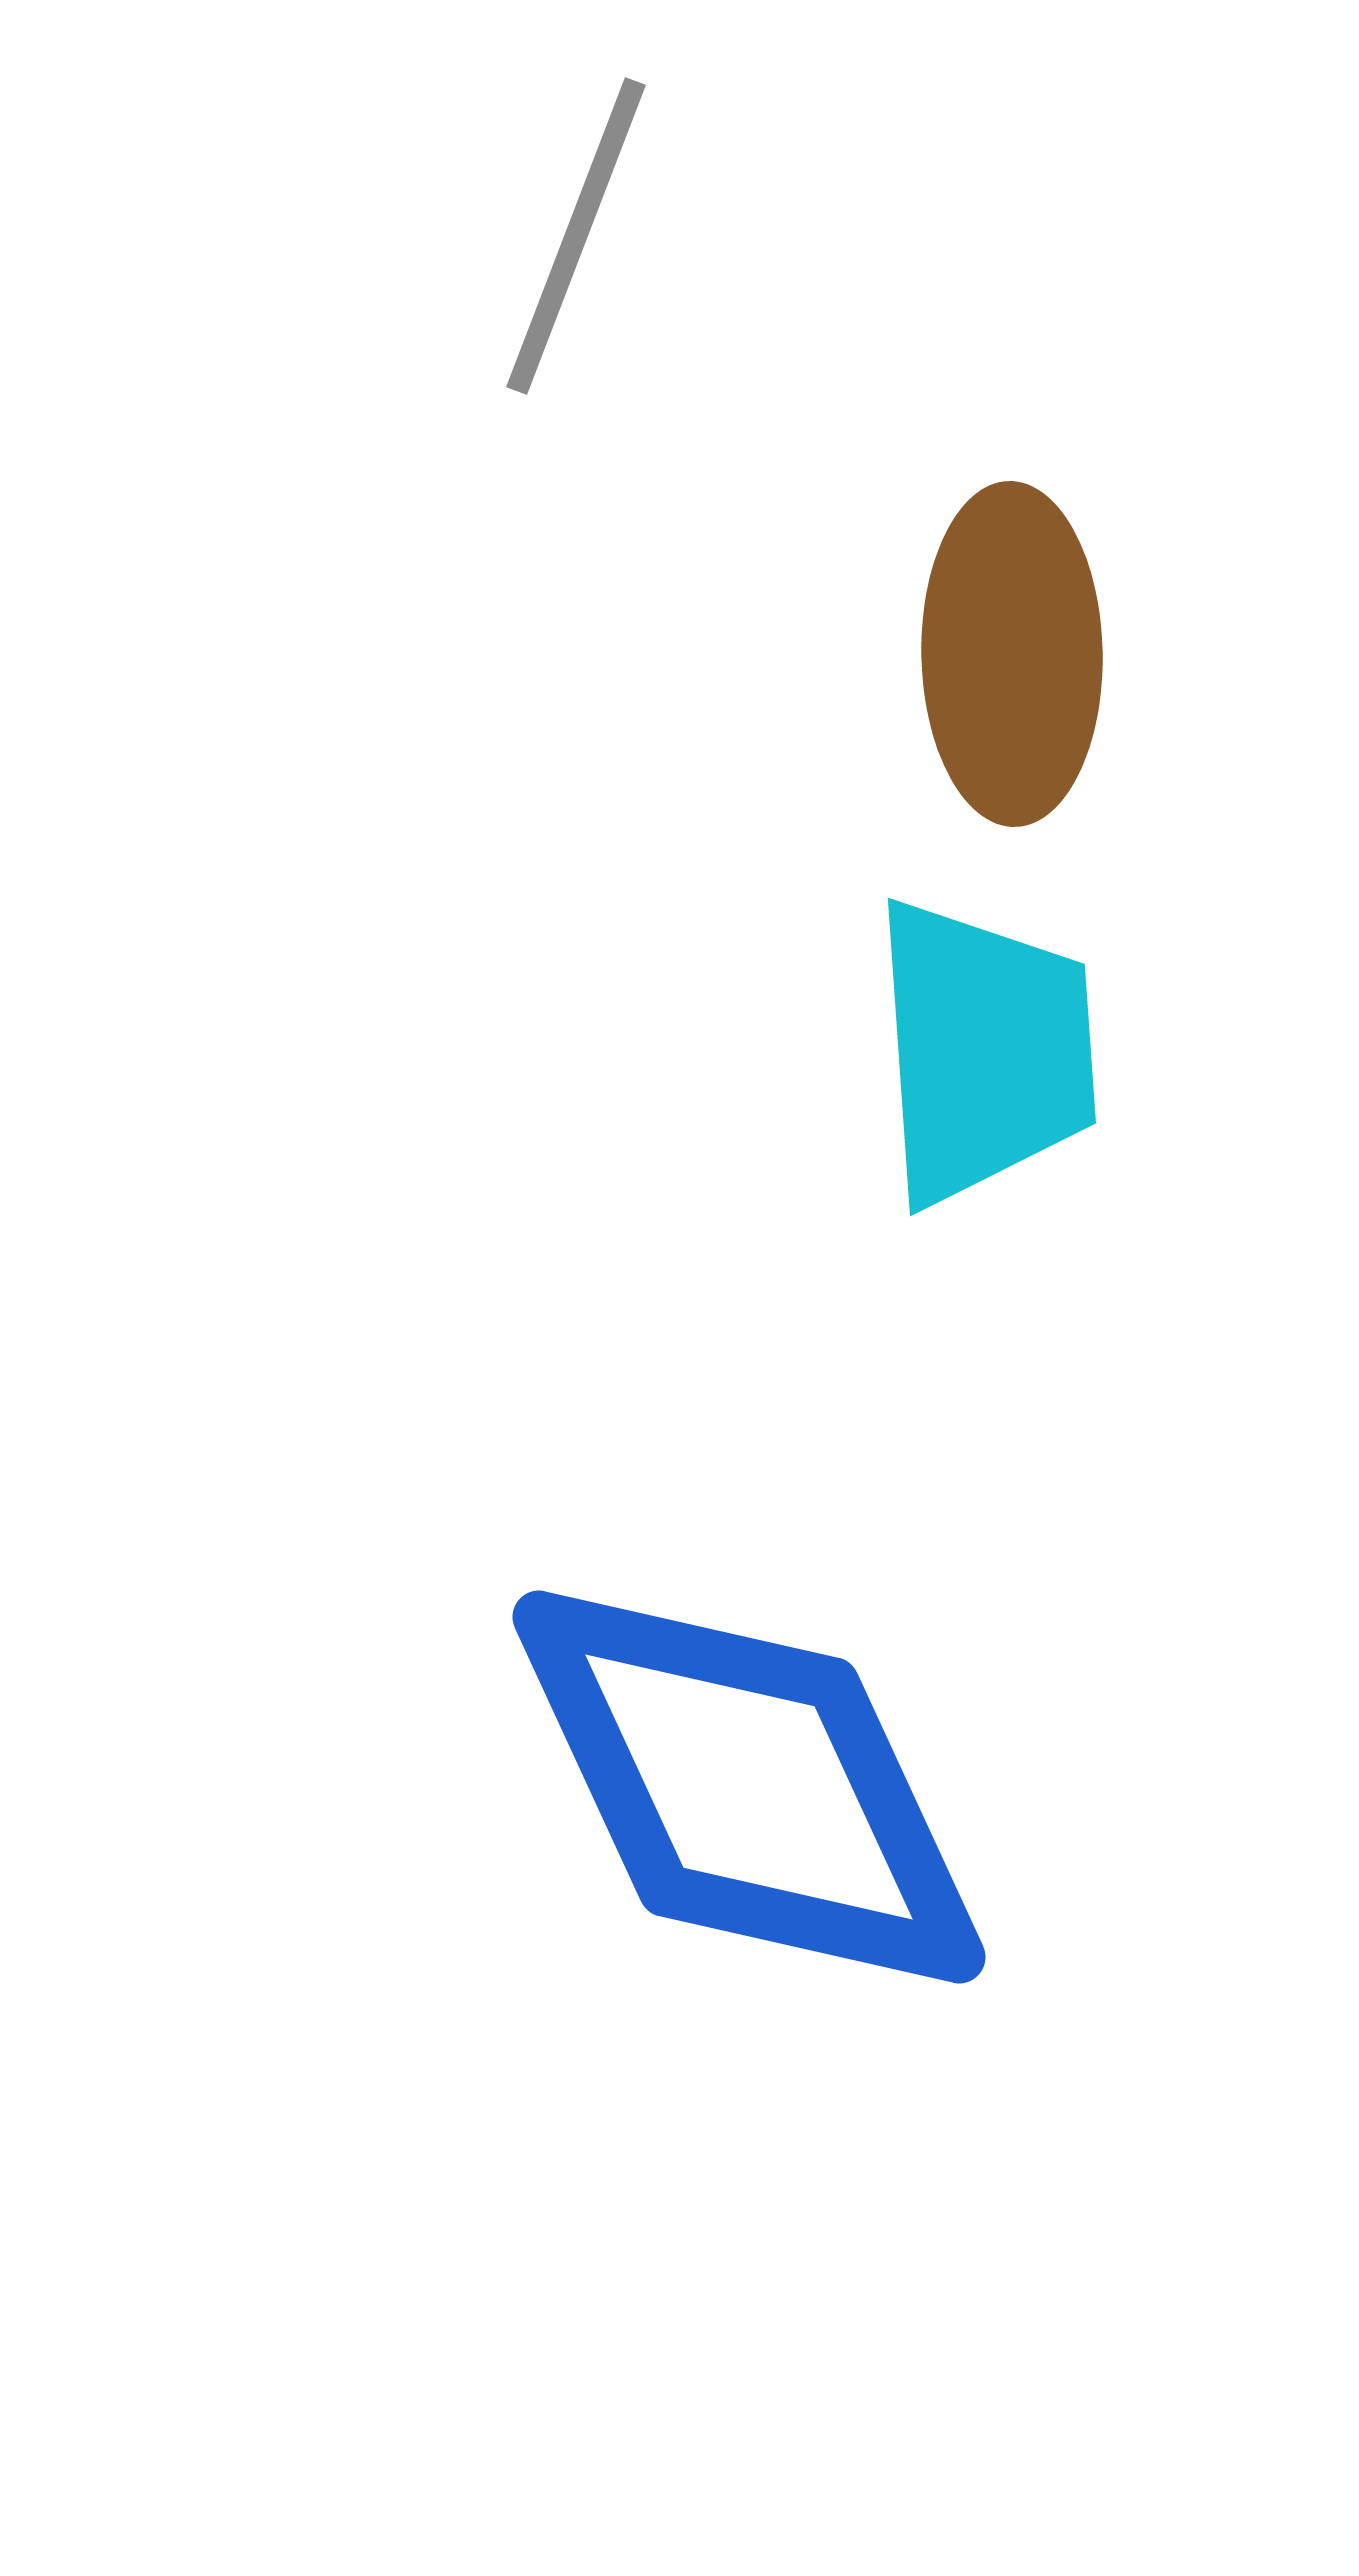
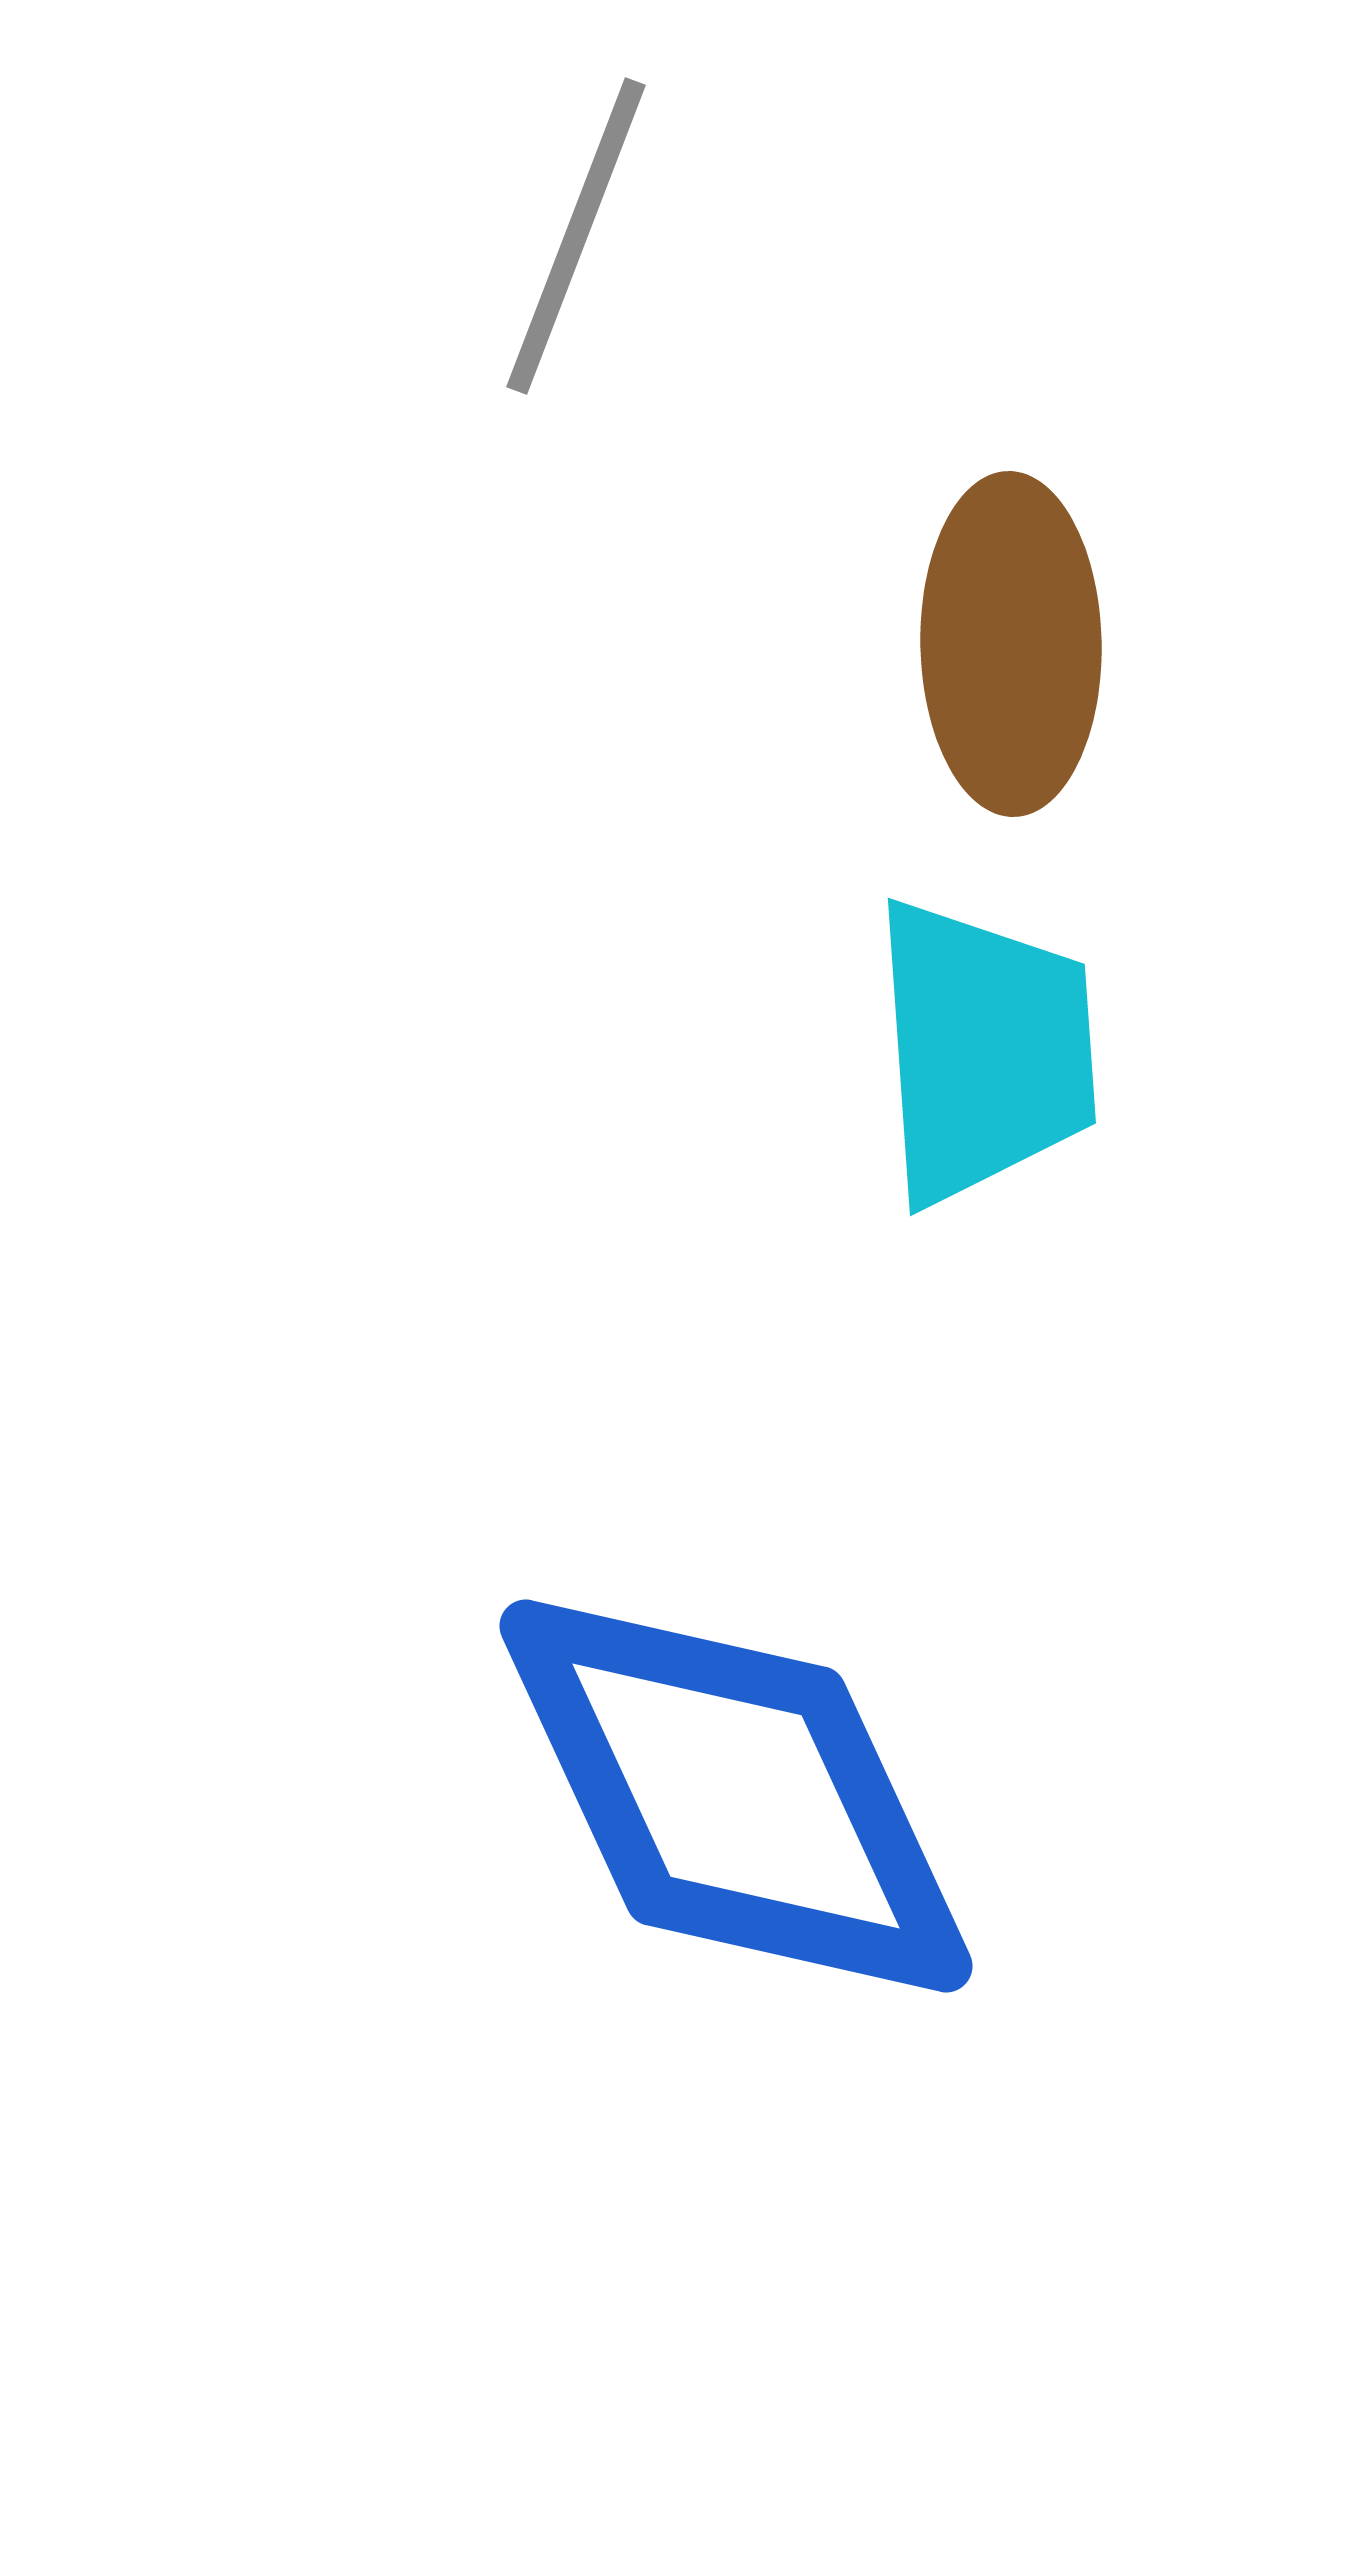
brown ellipse: moved 1 px left, 10 px up
blue diamond: moved 13 px left, 9 px down
